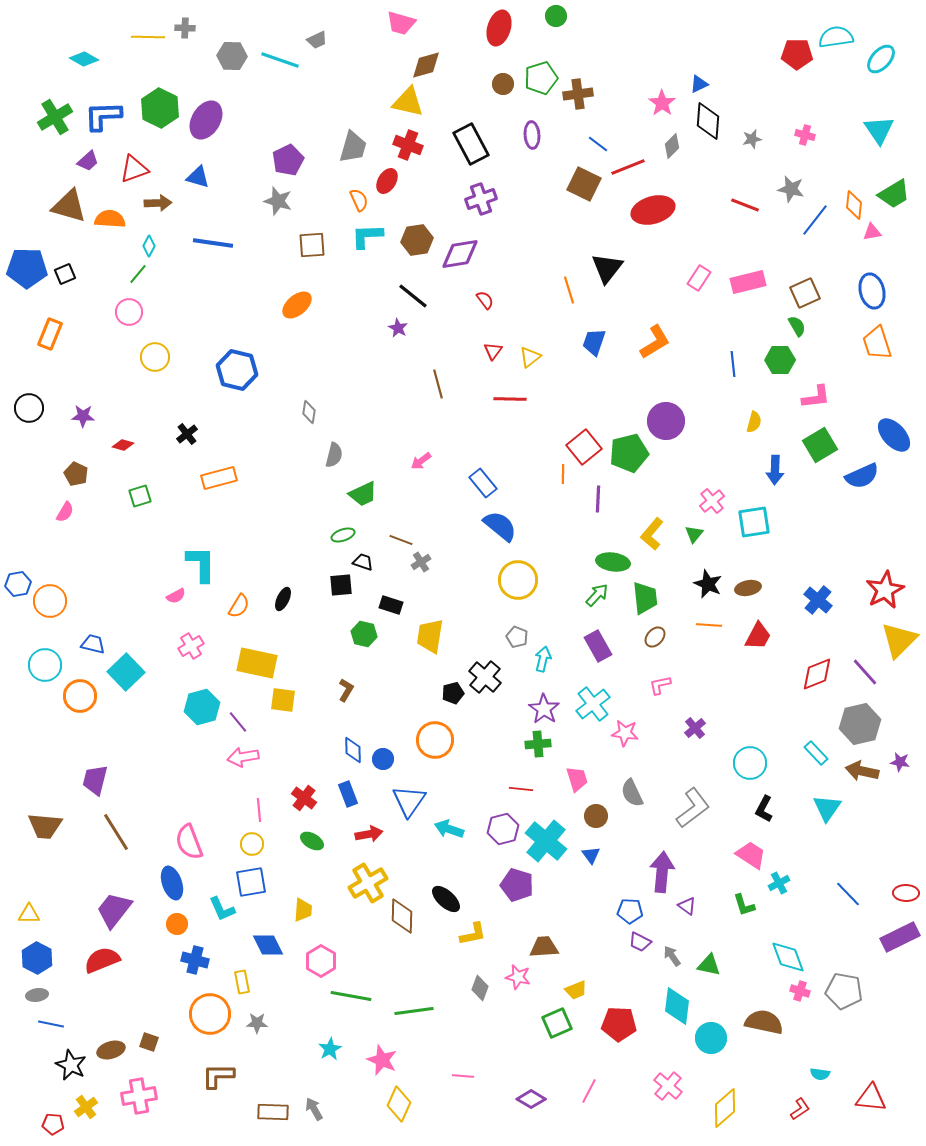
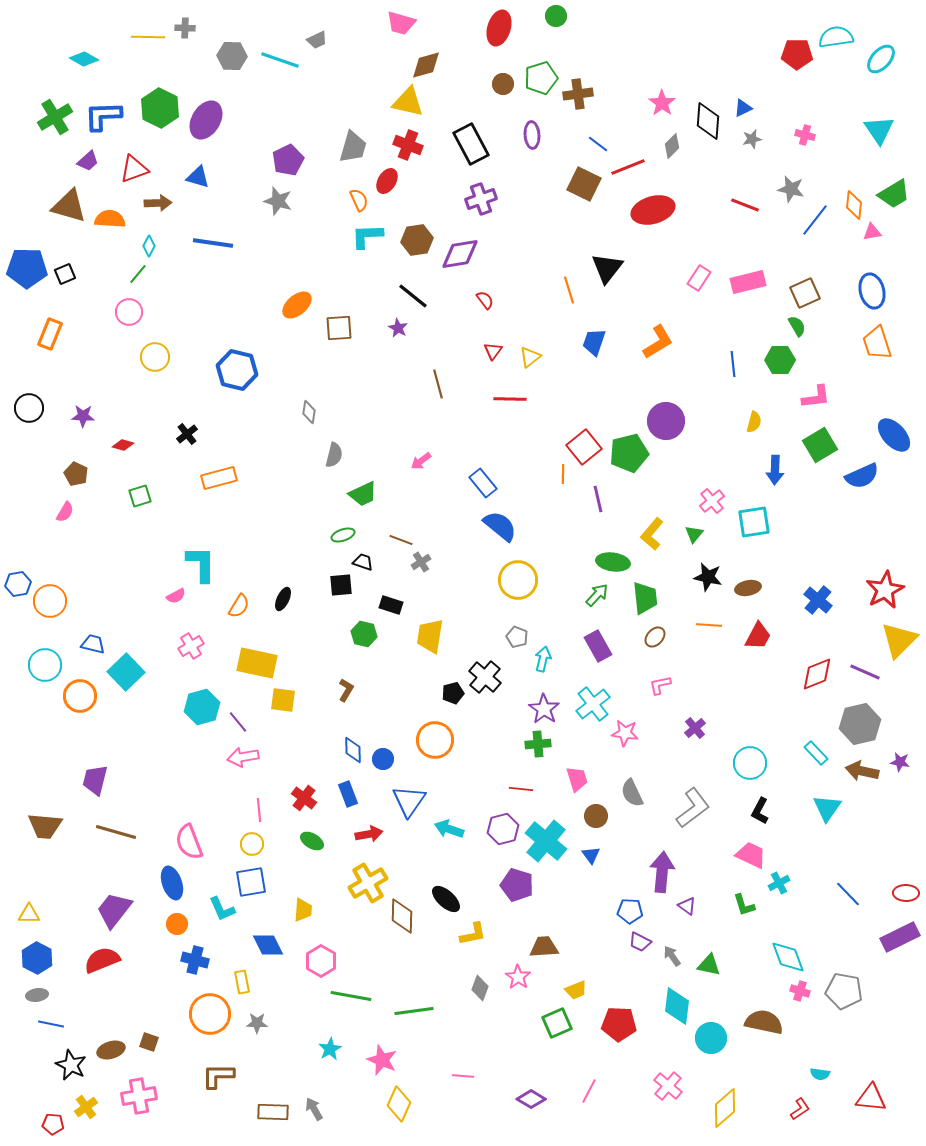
blue triangle at (699, 84): moved 44 px right, 24 px down
brown square at (312, 245): moved 27 px right, 83 px down
orange L-shape at (655, 342): moved 3 px right
purple line at (598, 499): rotated 16 degrees counterclockwise
black star at (708, 584): moved 7 px up; rotated 12 degrees counterclockwise
purple line at (865, 672): rotated 24 degrees counterclockwise
black L-shape at (764, 809): moved 4 px left, 2 px down
brown line at (116, 832): rotated 42 degrees counterclockwise
pink trapezoid at (751, 855): rotated 8 degrees counterclockwise
pink star at (518, 977): rotated 20 degrees clockwise
